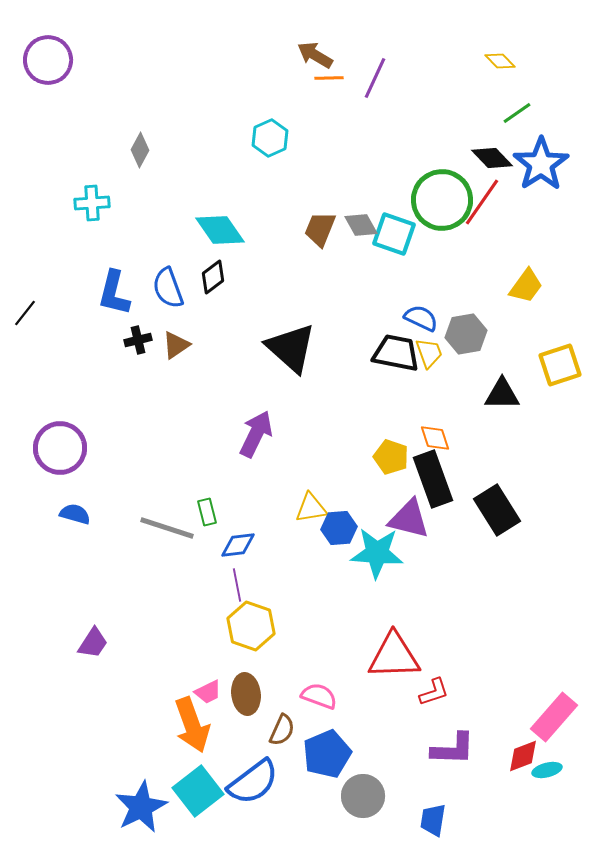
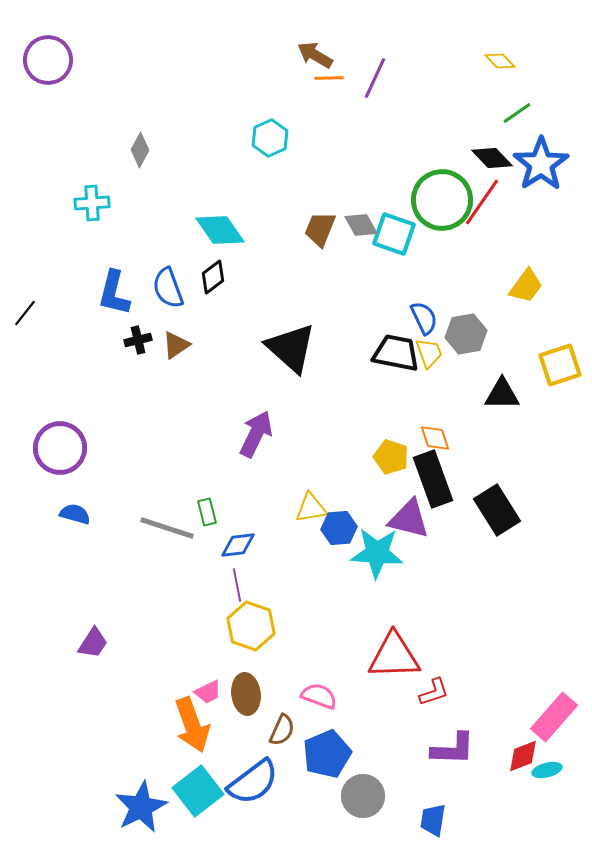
blue semicircle at (421, 318): moved 3 px right; rotated 40 degrees clockwise
